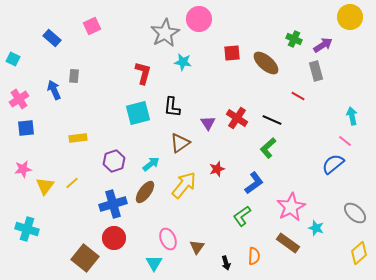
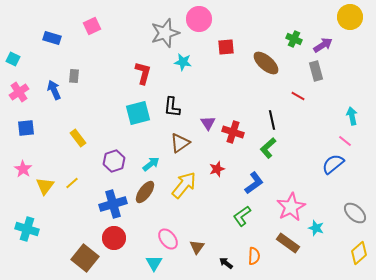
gray star at (165, 33): rotated 12 degrees clockwise
blue rectangle at (52, 38): rotated 24 degrees counterclockwise
red square at (232, 53): moved 6 px left, 6 px up
pink cross at (19, 99): moved 7 px up
red cross at (237, 118): moved 4 px left, 14 px down; rotated 15 degrees counterclockwise
black line at (272, 120): rotated 54 degrees clockwise
yellow rectangle at (78, 138): rotated 60 degrees clockwise
pink star at (23, 169): rotated 30 degrees counterclockwise
pink ellipse at (168, 239): rotated 15 degrees counterclockwise
black arrow at (226, 263): rotated 144 degrees clockwise
